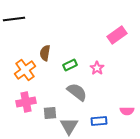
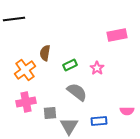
pink rectangle: rotated 24 degrees clockwise
